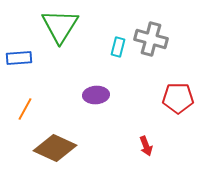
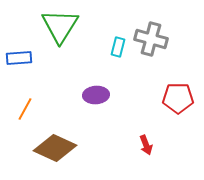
red arrow: moved 1 px up
